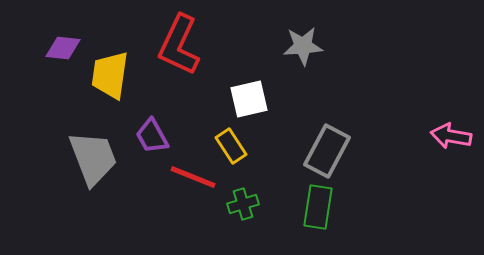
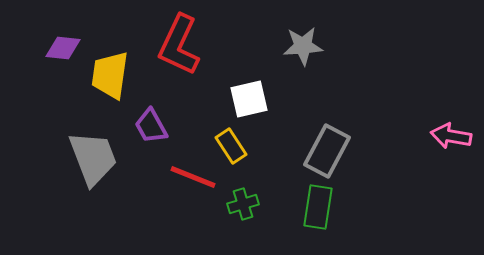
purple trapezoid: moved 1 px left, 10 px up
